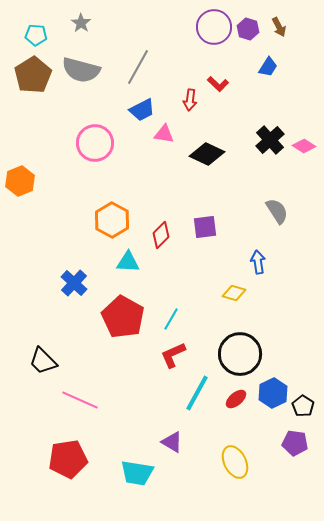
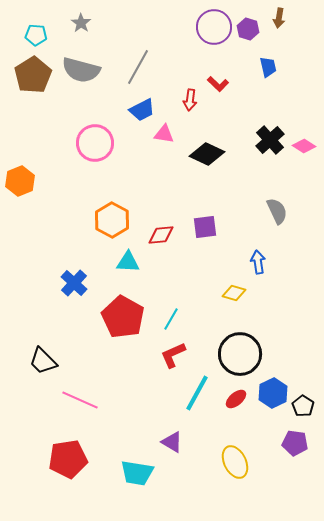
brown arrow at (279, 27): moved 9 px up; rotated 36 degrees clockwise
blue trapezoid at (268, 67): rotated 45 degrees counterclockwise
gray semicircle at (277, 211): rotated 8 degrees clockwise
red diamond at (161, 235): rotated 40 degrees clockwise
